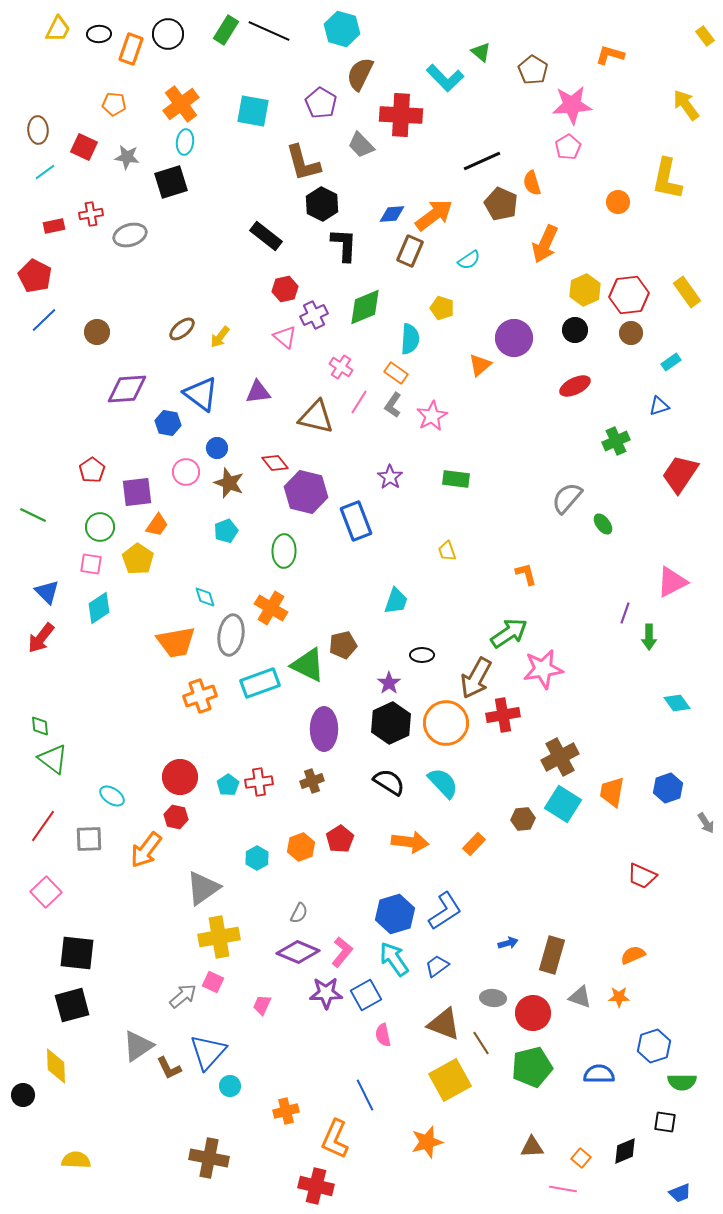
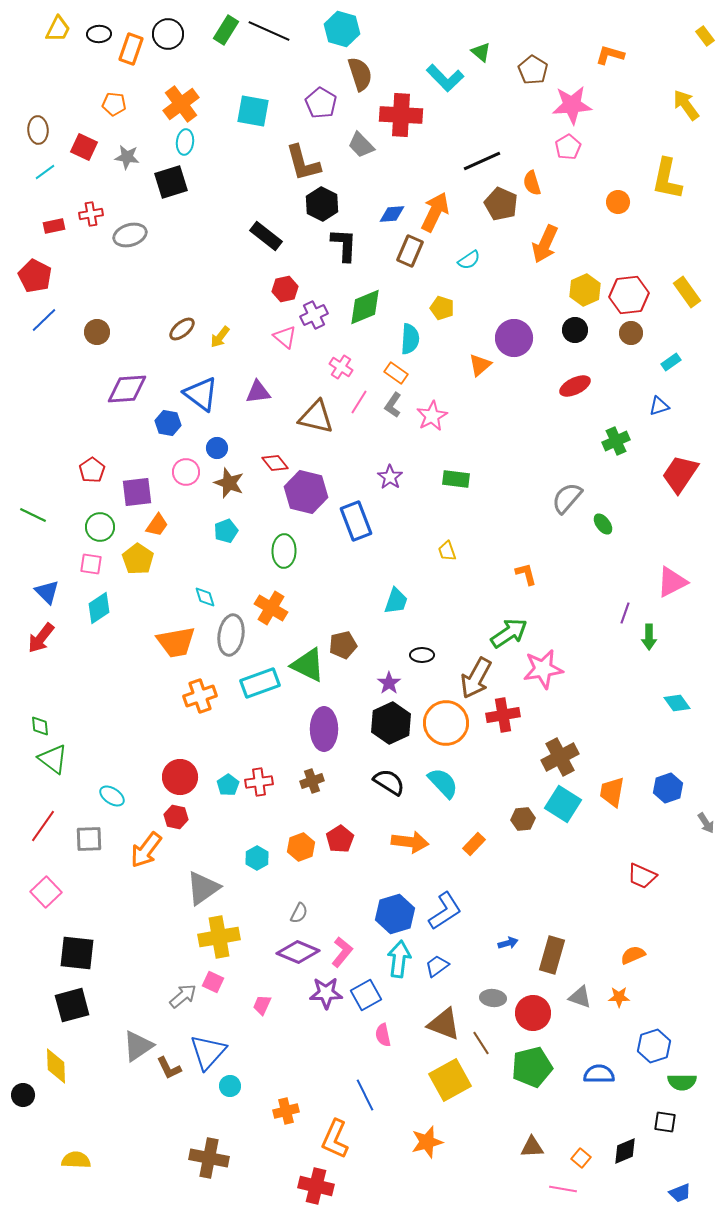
brown semicircle at (360, 74): rotated 136 degrees clockwise
orange arrow at (434, 215): moved 1 px right, 3 px up; rotated 27 degrees counterclockwise
cyan arrow at (394, 959): moved 5 px right; rotated 42 degrees clockwise
